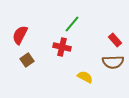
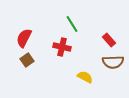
green line: rotated 72 degrees counterclockwise
red semicircle: moved 4 px right, 3 px down
red rectangle: moved 6 px left
